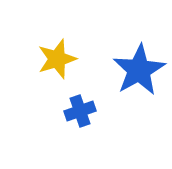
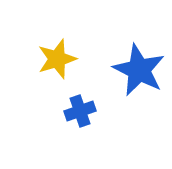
blue star: rotated 16 degrees counterclockwise
